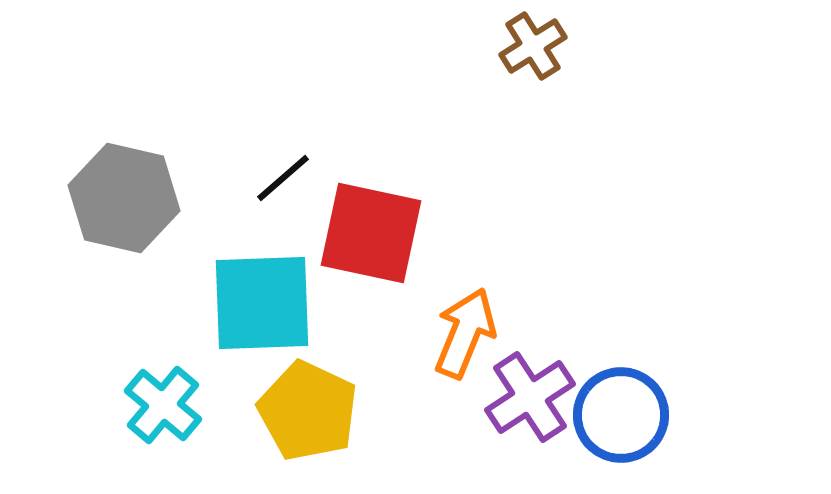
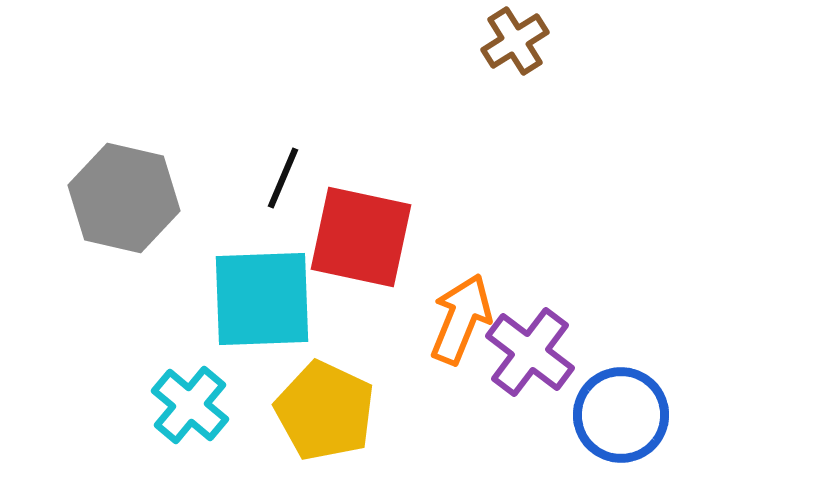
brown cross: moved 18 px left, 5 px up
black line: rotated 26 degrees counterclockwise
red square: moved 10 px left, 4 px down
cyan square: moved 4 px up
orange arrow: moved 4 px left, 14 px up
purple cross: moved 45 px up; rotated 20 degrees counterclockwise
cyan cross: moved 27 px right
yellow pentagon: moved 17 px right
